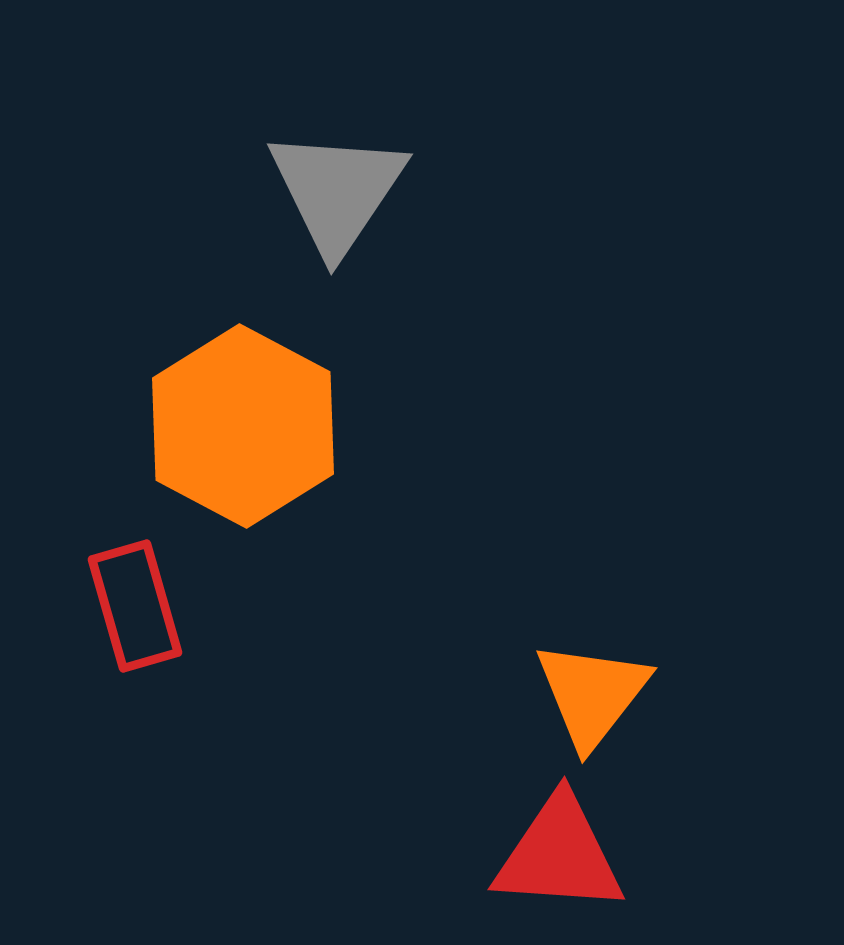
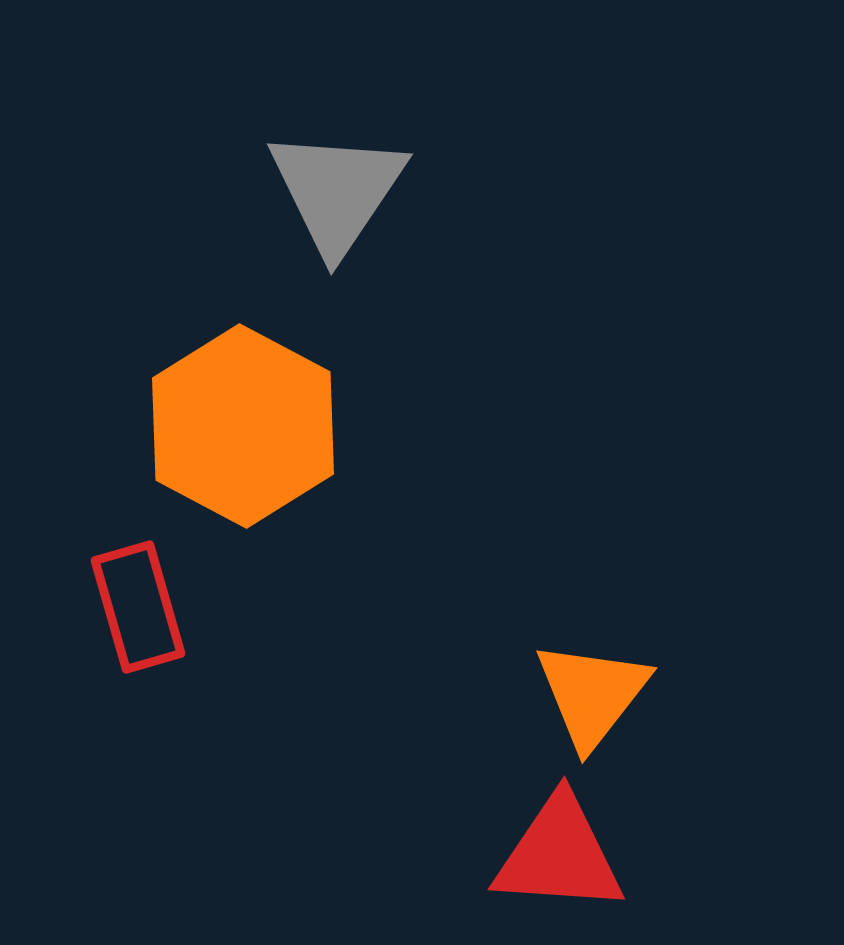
red rectangle: moved 3 px right, 1 px down
